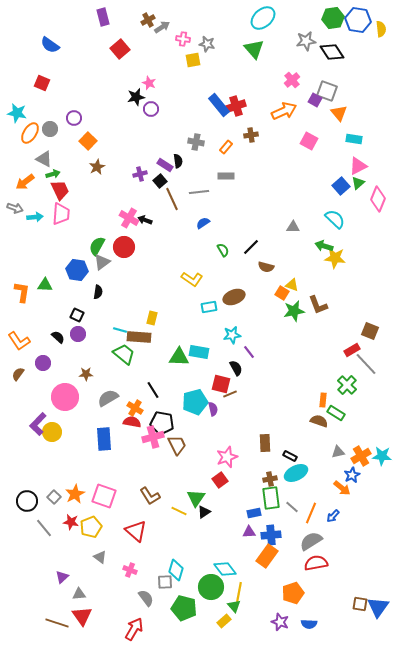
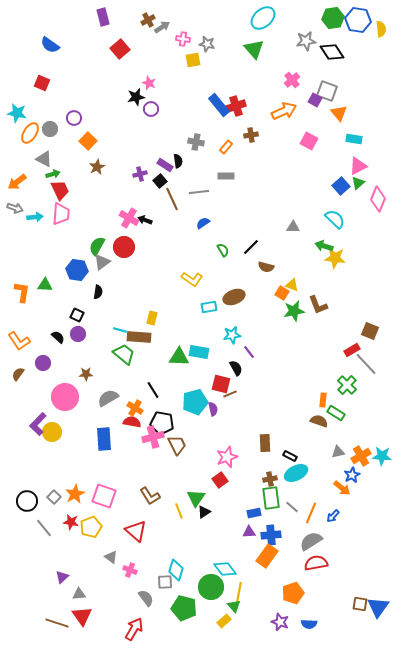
orange arrow at (25, 182): moved 8 px left
yellow line at (179, 511): rotated 42 degrees clockwise
gray triangle at (100, 557): moved 11 px right
